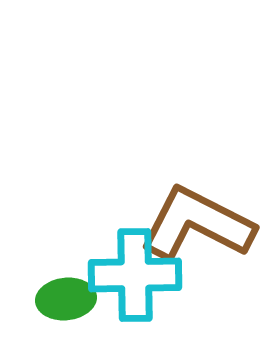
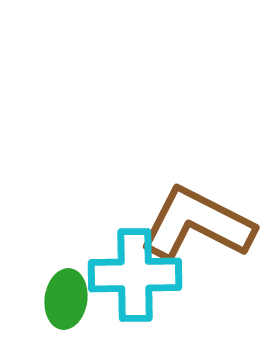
green ellipse: rotated 76 degrees counterclockwise
